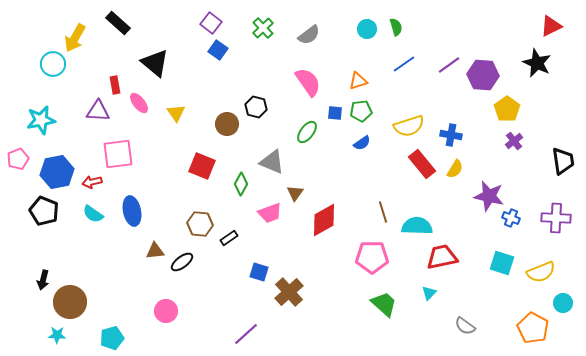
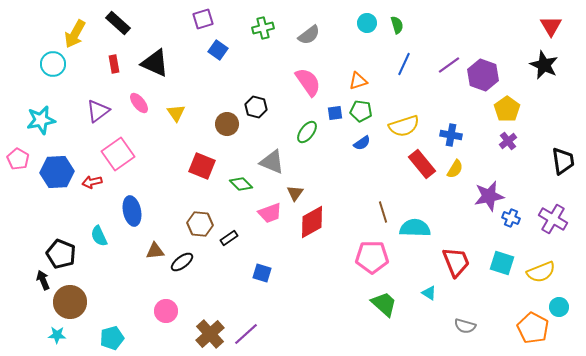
purple square at (211, 23): moved 8 px left, 4 px up; rotated 35 degrees clockwise
red triangle at (551, 26): rotated 35 degrees counterclockwise
green semicircle at (396, 27): moved 1 px right, 2 px up
green cross at (263, 28): rotated 30 degrees clockwise
cyan circle at (367, 29): moved 6 px up
yellow arrow at (75, 38): moved 4 px up
black triangle at (155, 63): rotated 16 degrees counterclockwise
black star at (537, 63): moved 7 px right, 2 px down
blue line at (404, 64): rotated 30 degrees counterclockwise
purple hexagon at (483, 75): rotated 16 degrees clockwise
red rectangle at (115, 85): moved 1 px left, 21 px up
purple triangle at (98, 111): rotated 40 degrees counterclockwise
green pentagon at (361, 111): rotated 15 degrees clockwise
blue square at (335, 113): rotated 14 degrees counterclockwise
yellow semicircle at (409, 126): moved 5 px left
purple cross at (514, 141): moved 6 px left
pink square at (118, 154): rotated 28 degrees counterclockwise
pink pentagon at (18, 159): rotated 20 degrees counterclockwise
blue hexagon at (57, 172): rotated 8 degrees clockwise
green diamond at (241, 184): rotated 75 degrees counterclockwise
purple star at (489, 196): rotated 24 degrees counterclockwise
black pentagon at (44, 211): moved 17 px right, 43 px down
cyan semicircle at (93, 214): moved 6 px right, 22 px down; rotated 30 degrees clockwise
purple cross at (556, 218): moved 3 px left, 1 px down; rotated 28 degrees clockwise
red diamond at (324, 220): moved 12 px left, 2 px down
cyan semicircle at (417, 226): moved 2 px left, 2 px down
red trapezoid at (442, 257): moved 14 px right, 5 px down; rotated 80 degrees clockwise
blue square at (259, 272): moved 3 px right, 1 px down
black arrow at (43, 280): rotated 144 degrees clockwise
brown cross at (289, 292): moved 79 px left, 42 px down
cyan triangle at (429, 293): rotated 42 degrees counterclockwise
cyan circle at (563, 303): moved 4 px left, 4 px down
gray semicircle at (465, 326): rotated 20 degrees counterclockwise
